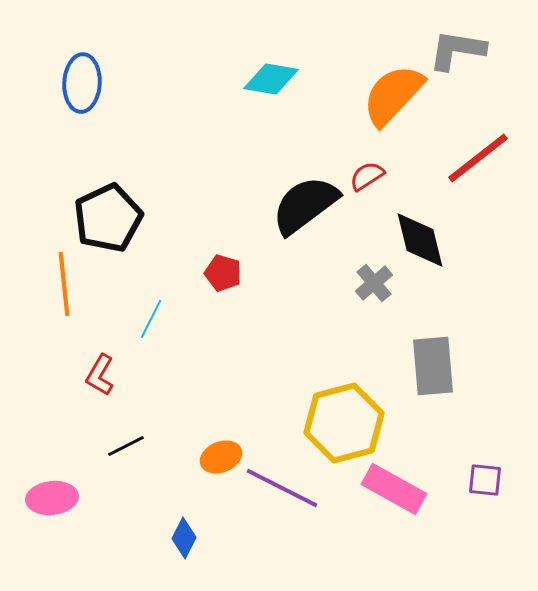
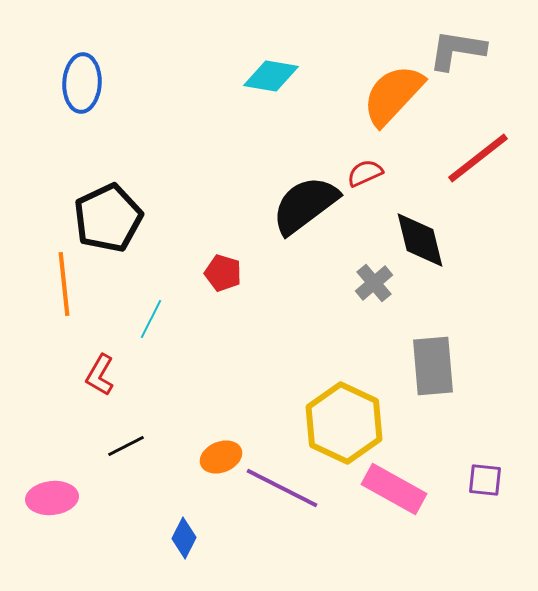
cyan diamond: moved 3 px up
red semicircle: moved 2 px left, 3 px up; rotated 9 degrees clockwise
yellow hexagon: rotated 20 degrees counterclockwise
